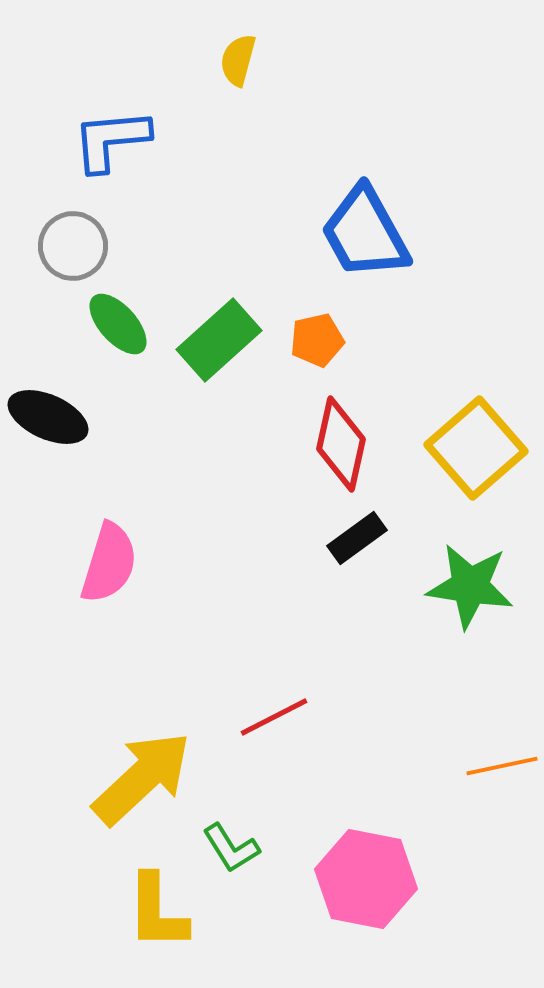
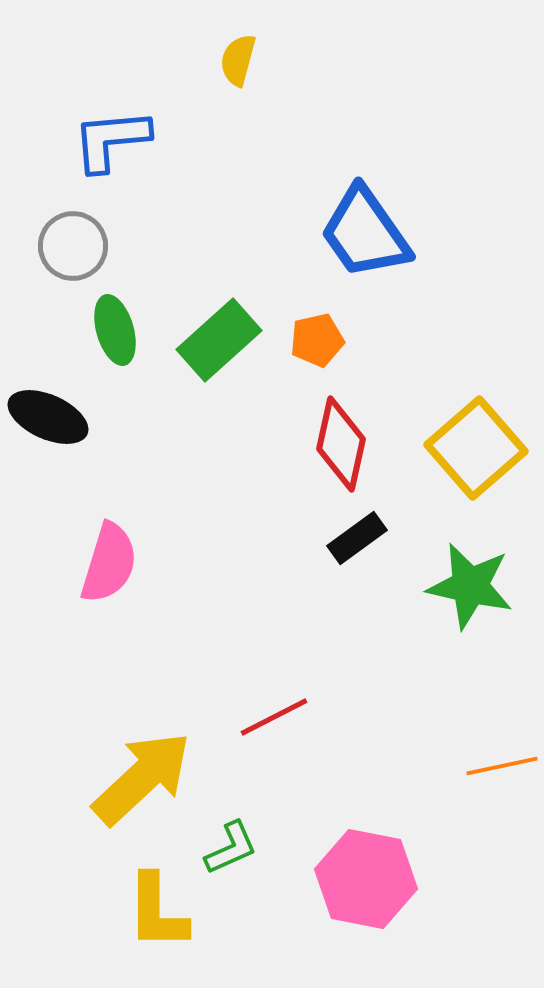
blue trapezoid: rotated 6 degrees counterclockwise
green ellipse: moved 3 px left, 6 px down; rotated 26 degrees clockwise
green star: rotated 4 degrees clockwise
green L-shape: rotated 82 degrees counterclockwise
